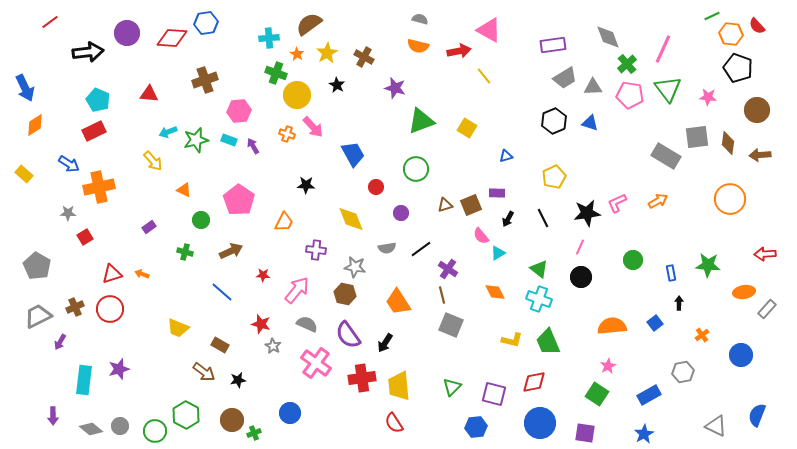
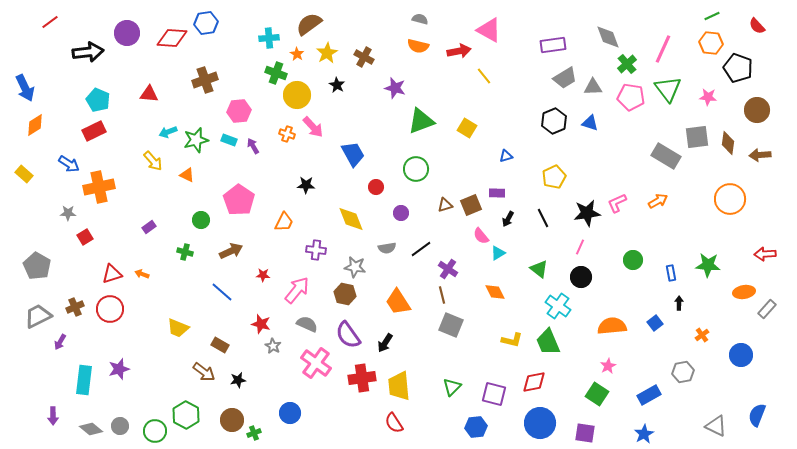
orange hexagon at (731, 34): moved 20 px left, 9 px down
pink pentagon at (630, 95): moved 1 px right, 2 px down
orange triangle at (184, 190): moved 3 px right, 15 px up
cyan cross at (539, 299): moved 19 px right, 7 px down; rotated 15 degrees clockwise
